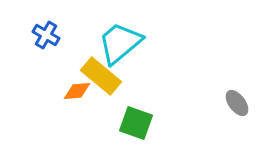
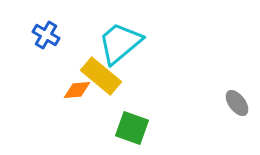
orange diamond: moved 1 px up
green square: moved 4 px left, 5 px down
